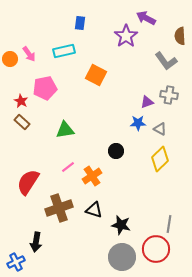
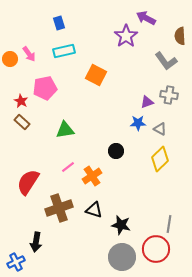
blue rectangle: moved 21 px left; rotated 24 degrees counterclockwise
